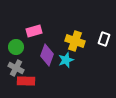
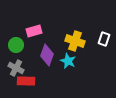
green circle: moved 2 px up
cyan star: moved 2 px right, 1 px down; rotated 28 degrees counterclockwise
